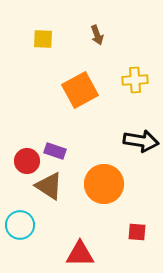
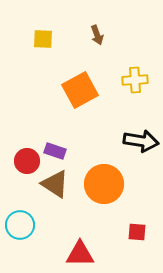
brown triangle: moved 6 px right, 2 px up
